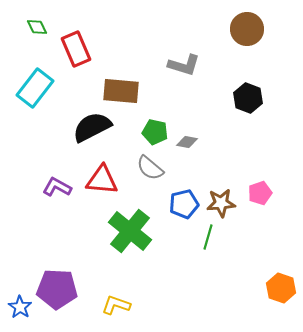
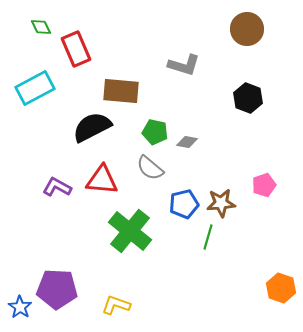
green diamond: moved 4 px right
cyan rectangle: rotated 24 degrees clockwise
pink pentagon: moved 4 px right, 8 px up
